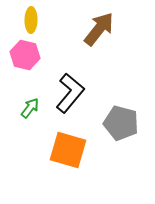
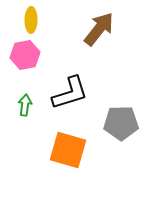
pink hexagon: rotated 24 degrees counterclockwise
black L-shape: rotated 33 degrees clockwise
green arrow: moved 5 px left, 3 px up; rotated 30 degrees counterclockwise
gray pentagon: rotated 16 degrees counterclockwise
